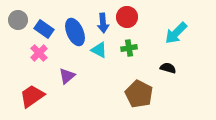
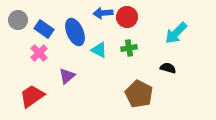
blue arrow: moved 10 px up; rotated 90 degrees clockwise
